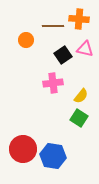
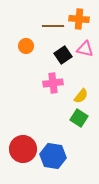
orange circle: moved 6 px down
